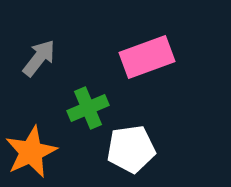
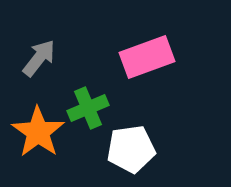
orange star: moved 7 px right, 20 px up; rotated 12 degrees counterclockwise
